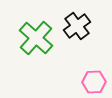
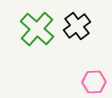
green cross: moved 1 px right, 9 px up
